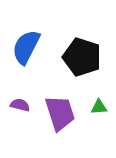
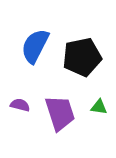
blue semicircle: moved 9 px right, 1 px up
black pentagon: rotated 30 degrees counterclockwise
green triangle: rotated 12 degrees clockwise
